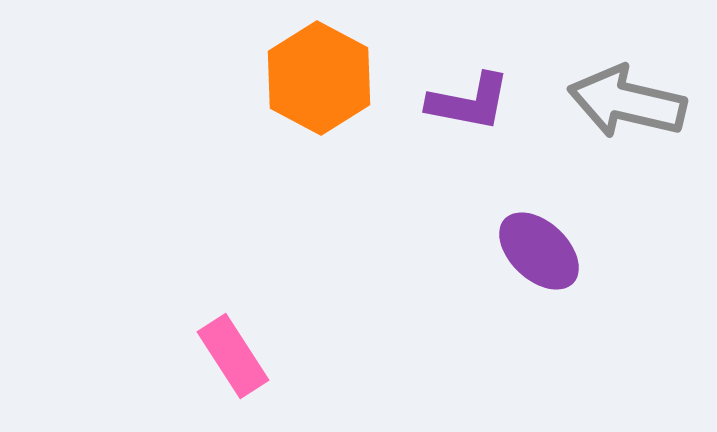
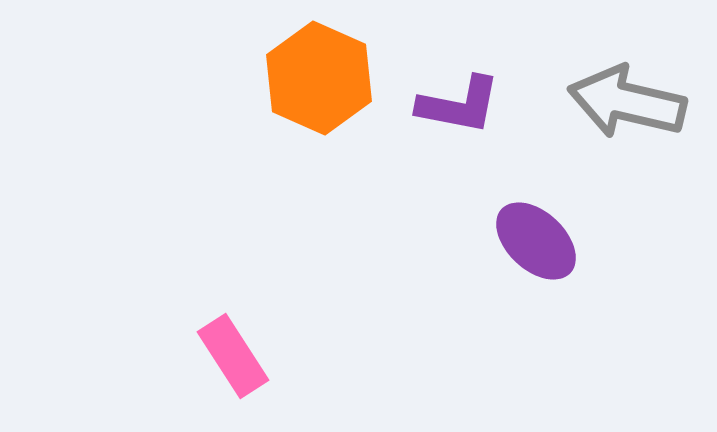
orange hexagon: rotated 4 degrees counterclockwise
purple L-shape: moved 10 px left, 3 px down
purple ellipse: moved 3 px left, 10 px up
